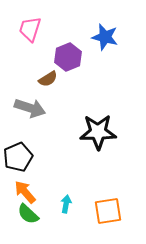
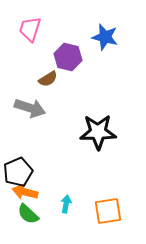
purple hexagon: rotated 24 degrees counterclockwise
black pentagon: moved 15 px down
orange arrow: rotated 35 degrees counterclockwise
